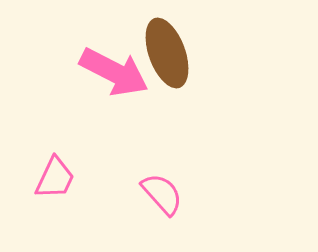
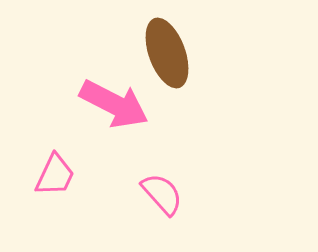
pink arrow: moved 32 px down
pink trapezoid: moved 3 px up
